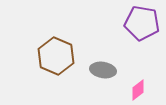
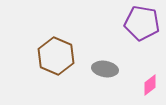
gray ellipse: moved 2 px right, 1 px up
pink diamond: moved 12 px right, 5 px up
